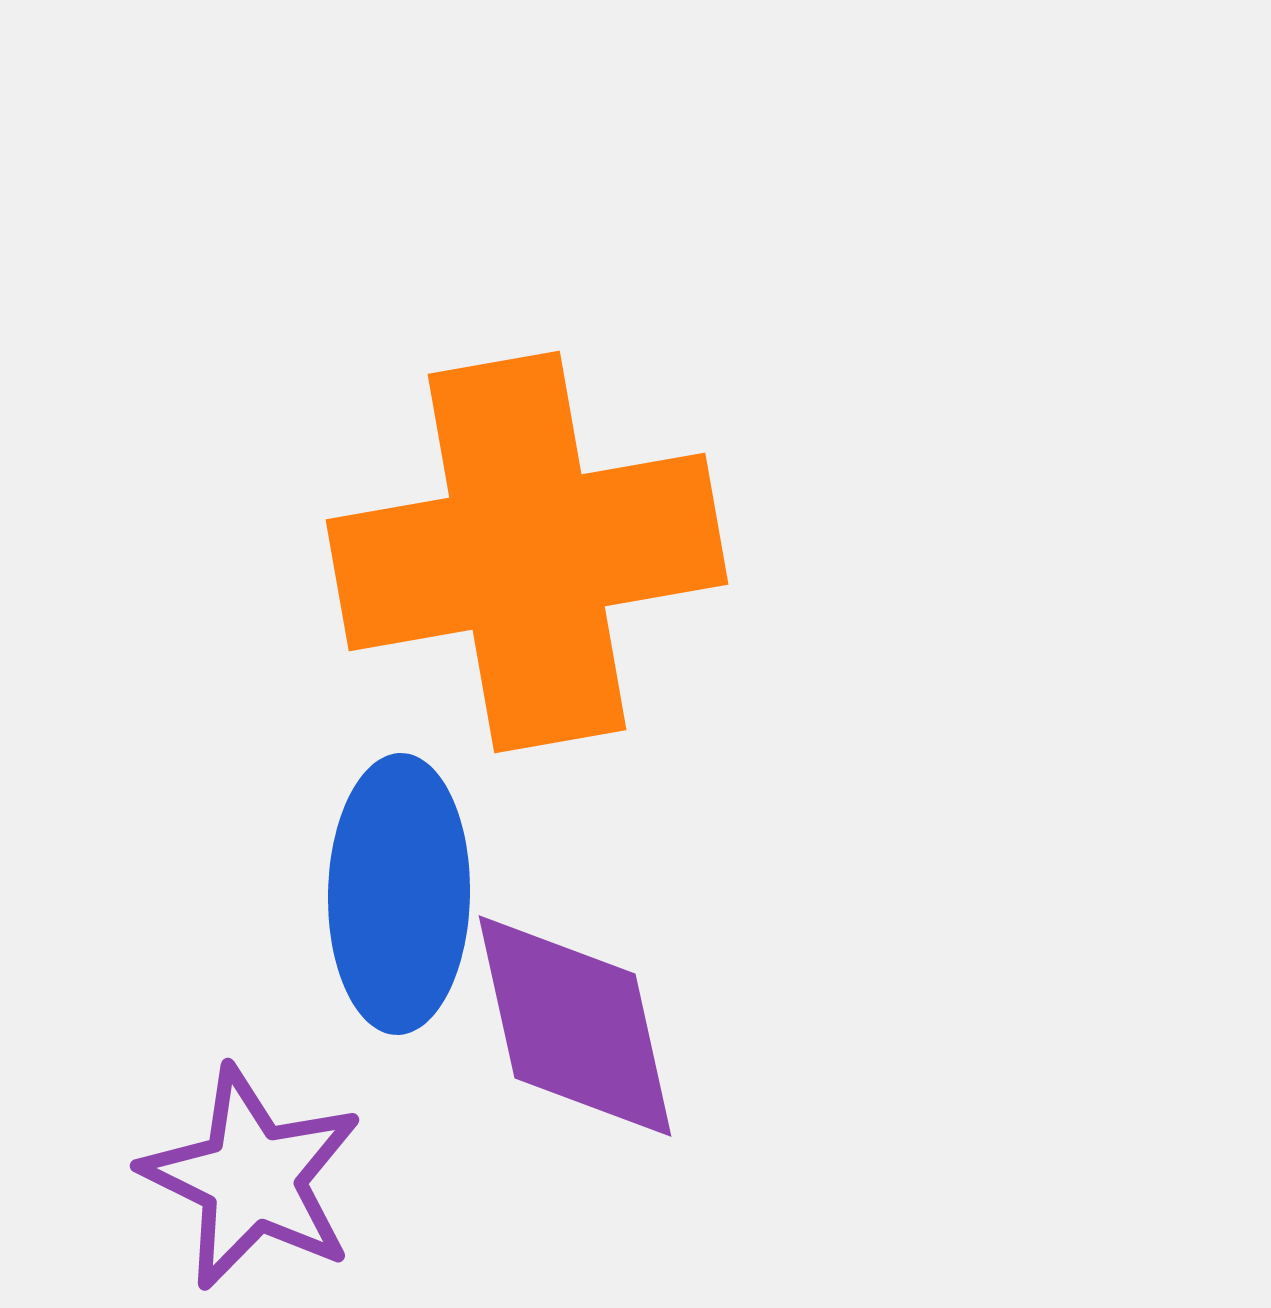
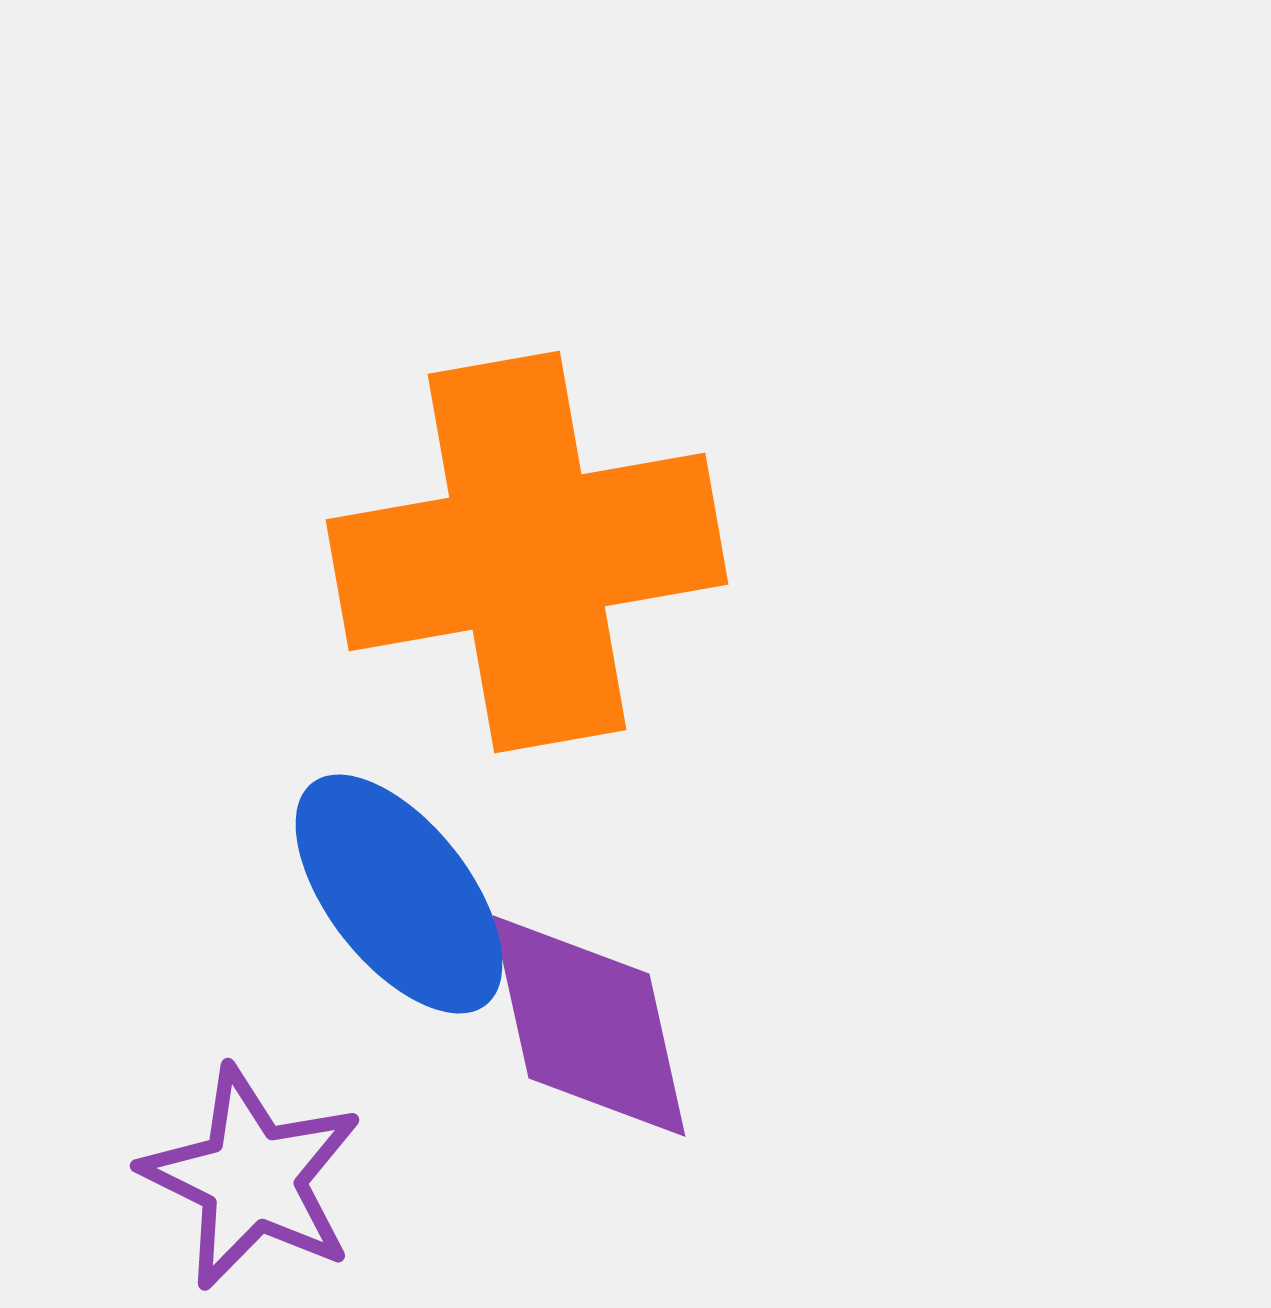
blue ellipse: rotated 39 degrees counterclockwise
purple diamond: moved 14 px right
